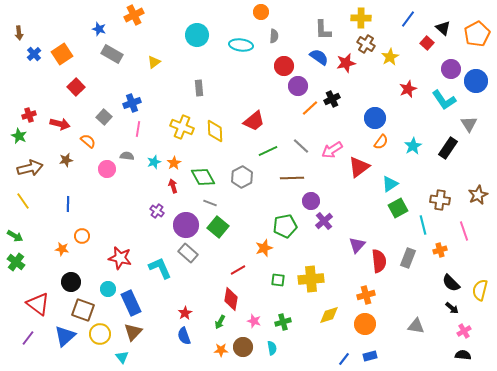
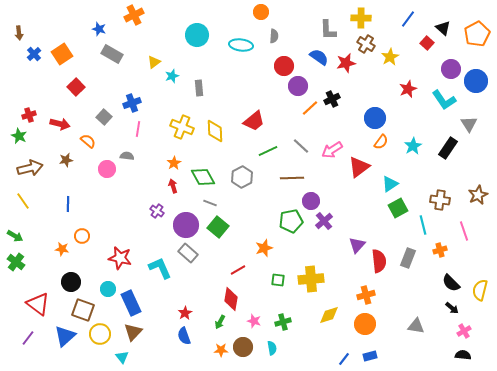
gray L-shape at (323, 30): moved 5 px right
cyan star at (154, 162): moved 18 px right, 86 px up
green pentagon at (285, 226): moved 6 px right, 5 px up
